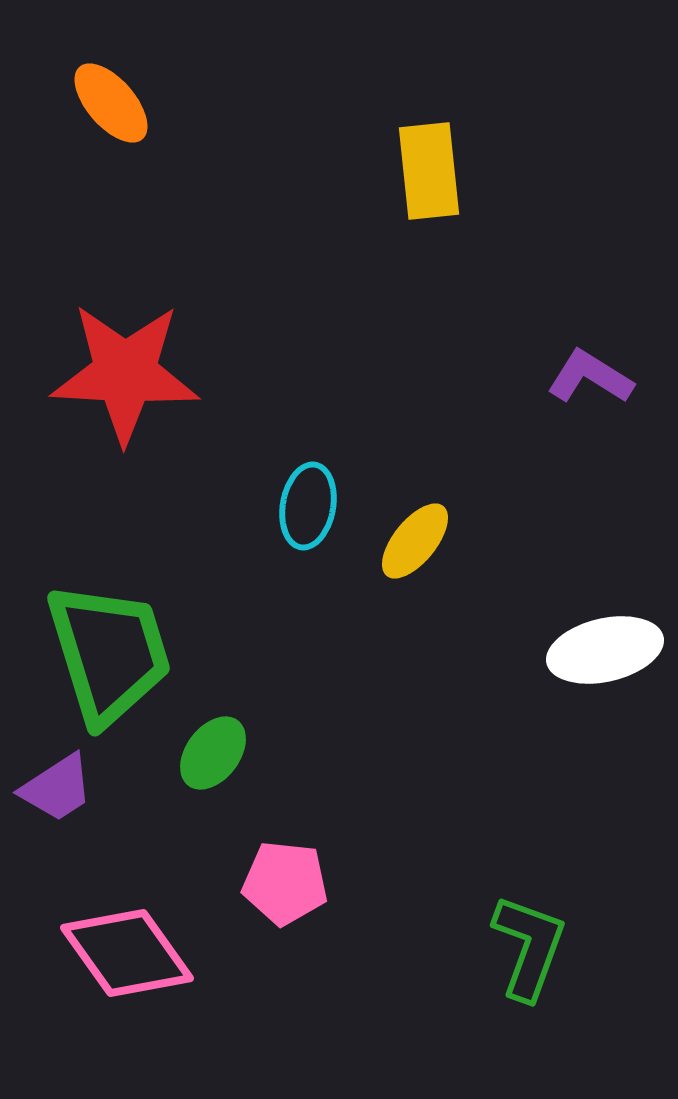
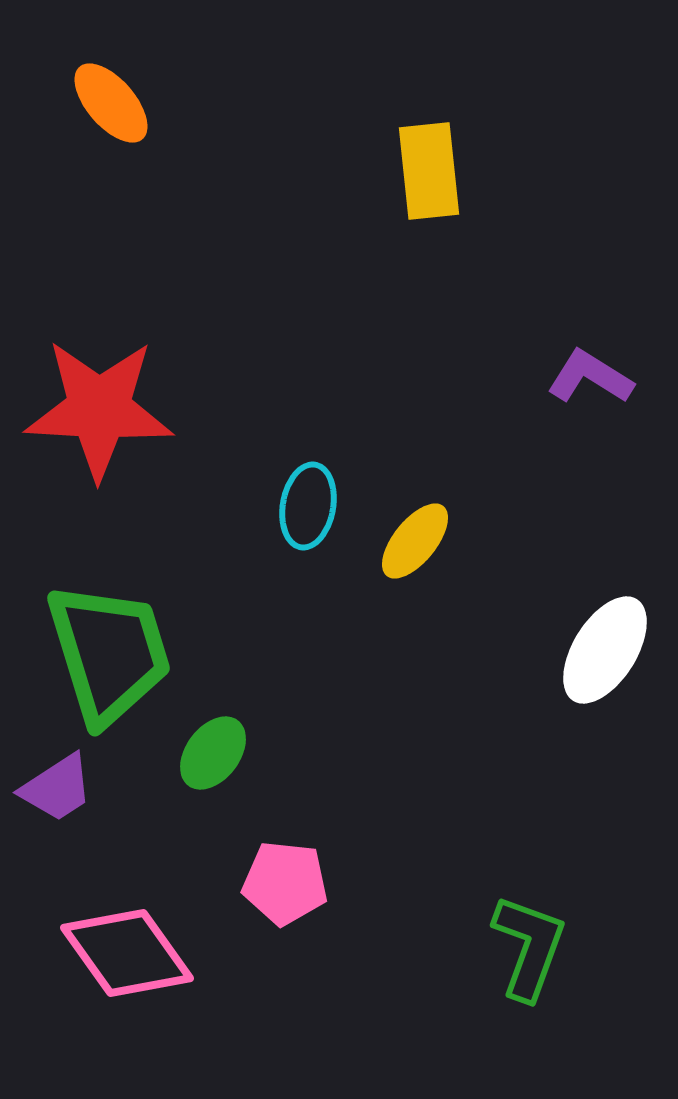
red star: moved 26 px left, 36 px down
white ellipse: rotated 45 degrees counterclockwise
